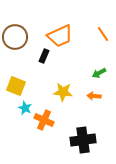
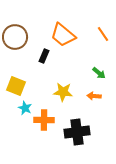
orange trapezoid: moved 3 px right, 1 px up; rotated 64 degrees clockwise
green arrow: rotated 112 degrees counterclockwise
orange cross: rotated 24 degrees counterclockwise
black cross: moved 6 px left, 8 px up
